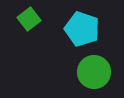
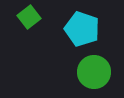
green square: moved 2 px up
